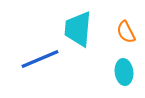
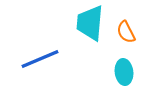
cyan trapezoid: moved 12 px right, 6 px up
